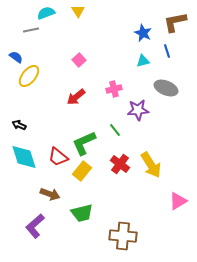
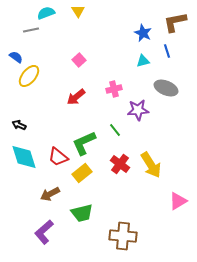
yellow rectangle: moved 2 px down; rotated 12 degrees clockwise
brown arrow: rotated 132 degrees clockwise
purple L-shape: moved 9 px right, 6 px down
